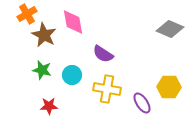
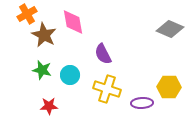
purple semicircle: rotated 30 degrees clockwise
cyan circle: moved 2 px left
yellow cross: rotated 8 degrees clockwise
purple ellipse: rotated 60 degrees counterclockwise
